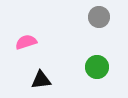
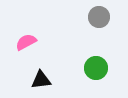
pink semicircle: rotated 10 degrees counterclockwise
green circle: moved 1 px left, 1 px down
